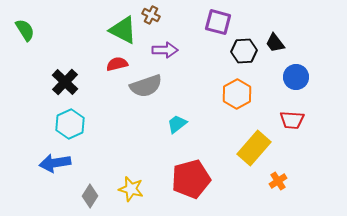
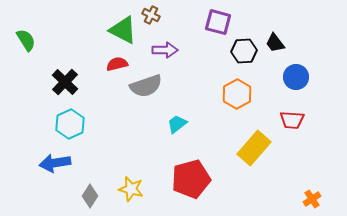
green semicircle: moved 1 px right, 10 px down
orange cross: moved 34 px right, 18 px down
